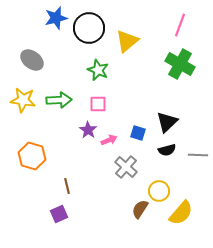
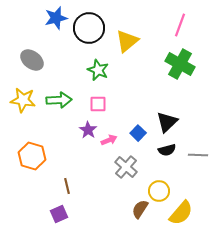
blue square: rotated 28 degrees clockwise
